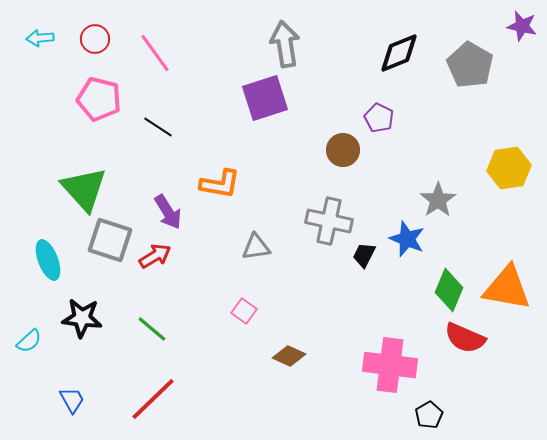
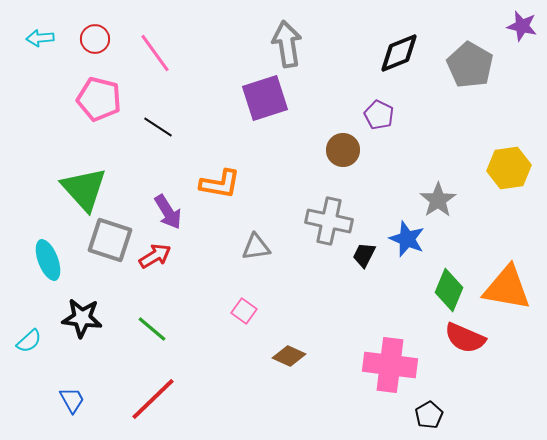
gray arrow: moved 2 px right
purple pentagon: moved 3 px up
